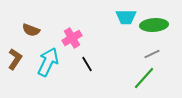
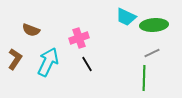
cyan trapezoid: rotated 25 degrees clockwise
pink cross: moved 7 px right; rotated 12 degrees clockwise
gray line: moved 1 px up
green line: rotated 40 degrees counterclockwise
